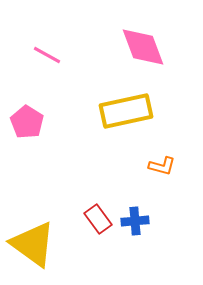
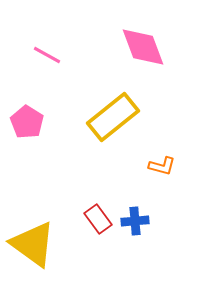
yellow rectangle: moved 13 px left, 6 px down; rotated 27 degrees counterclockwise
